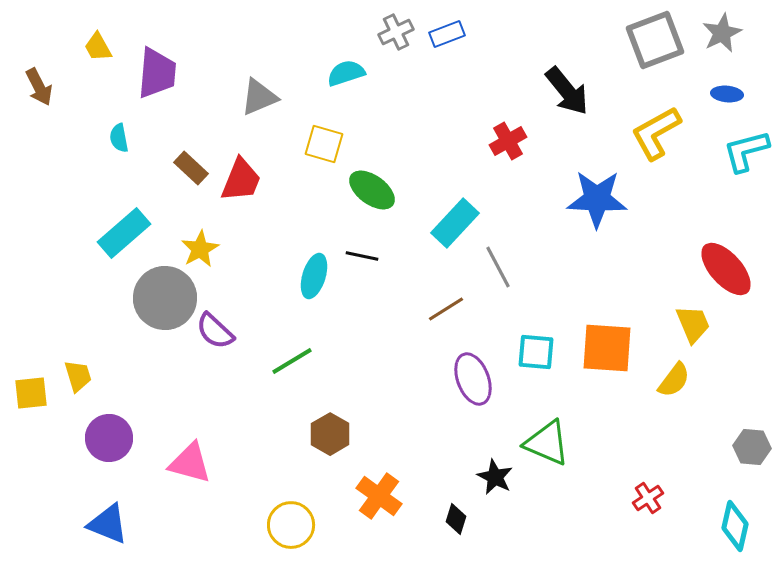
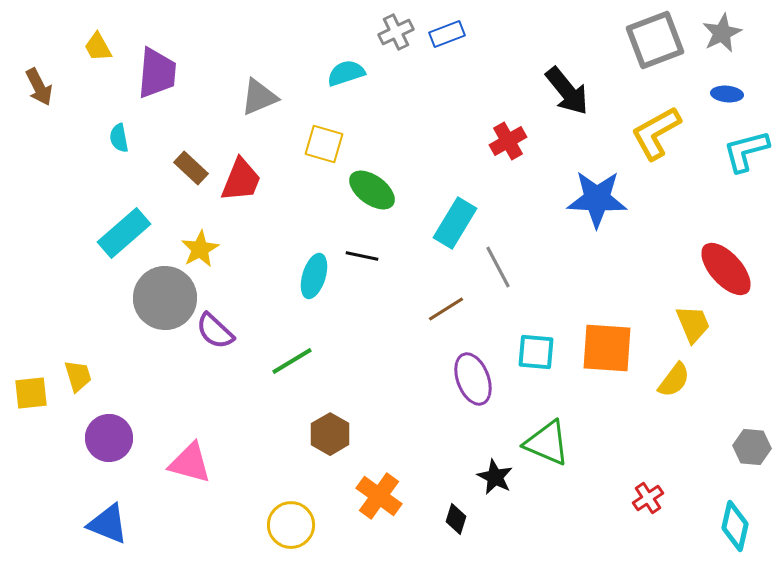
cyan rectangle at (455, 223): rotated 12 degrees counterclockwise
